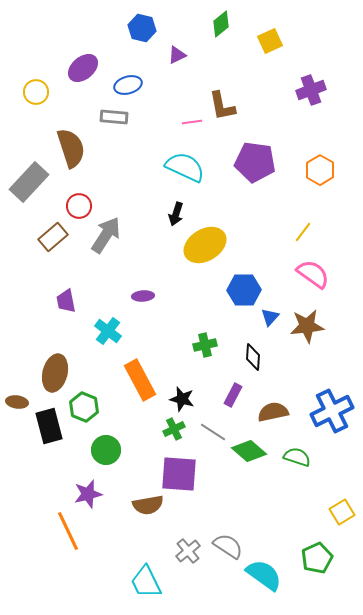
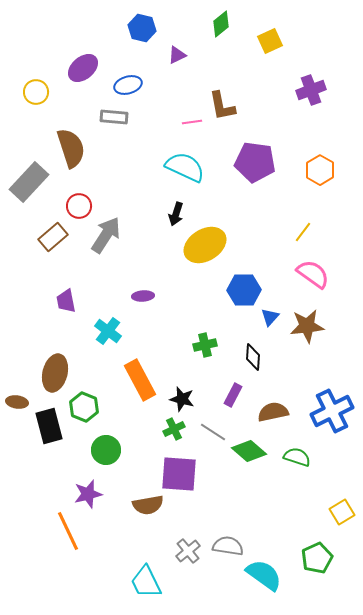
gray semicircle at (228, 546): rotated 24 degrees counterclockwise
